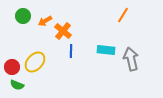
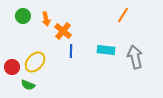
orange arrow: moved 1 px right, 2 px up; rotated 72 degrees counterclockwise
gray arrow: moved 4 px right, 2 px up
green semicircle: moved 11 px right
